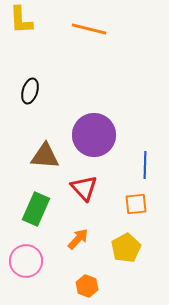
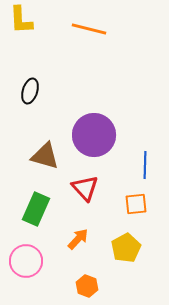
brown triangle: rotated 12 degrees clockwise
red triangle: moved 1 px right
